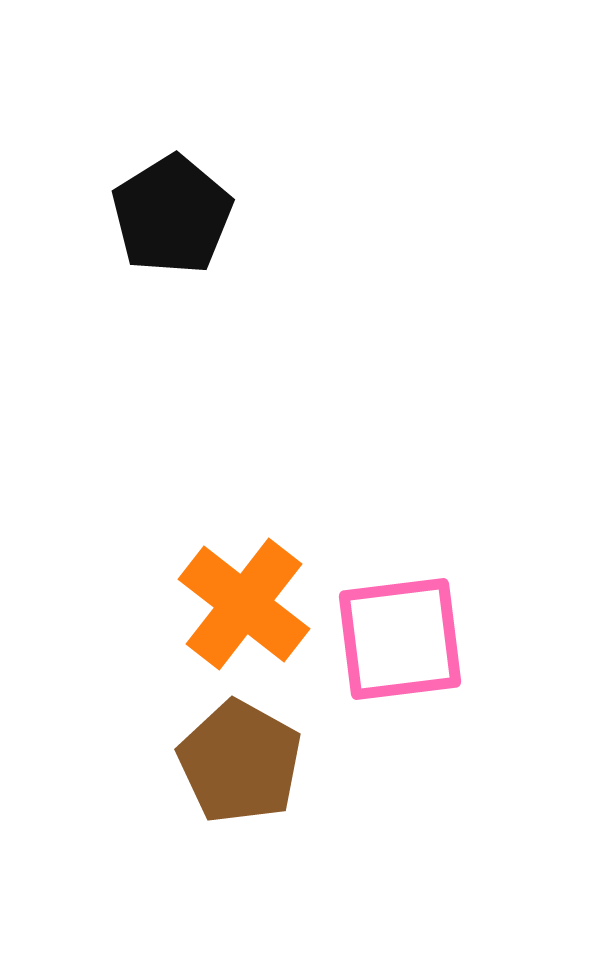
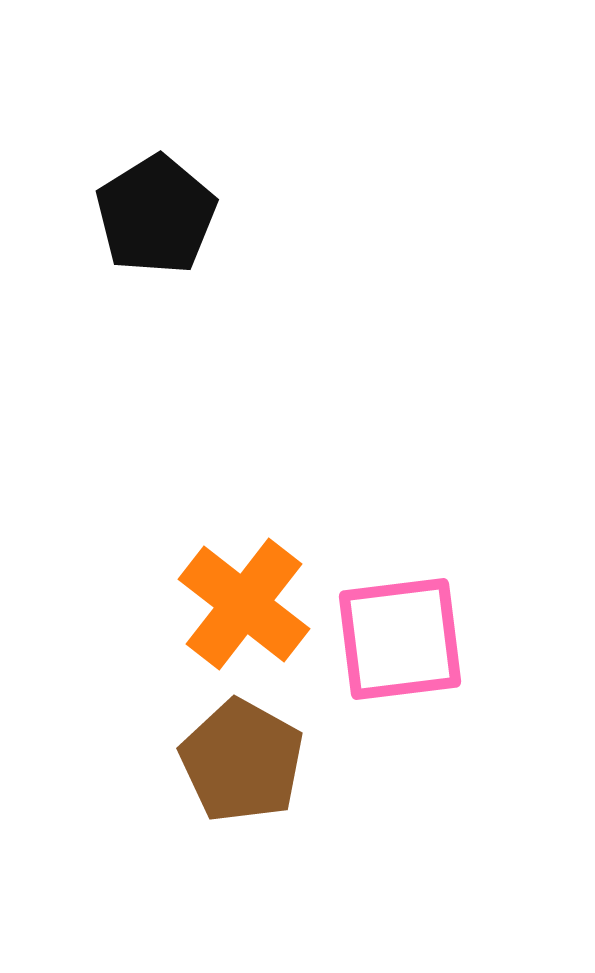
black pentagon: moved 16 px left
brown pentagon: moved 2 px right, 1 px up
